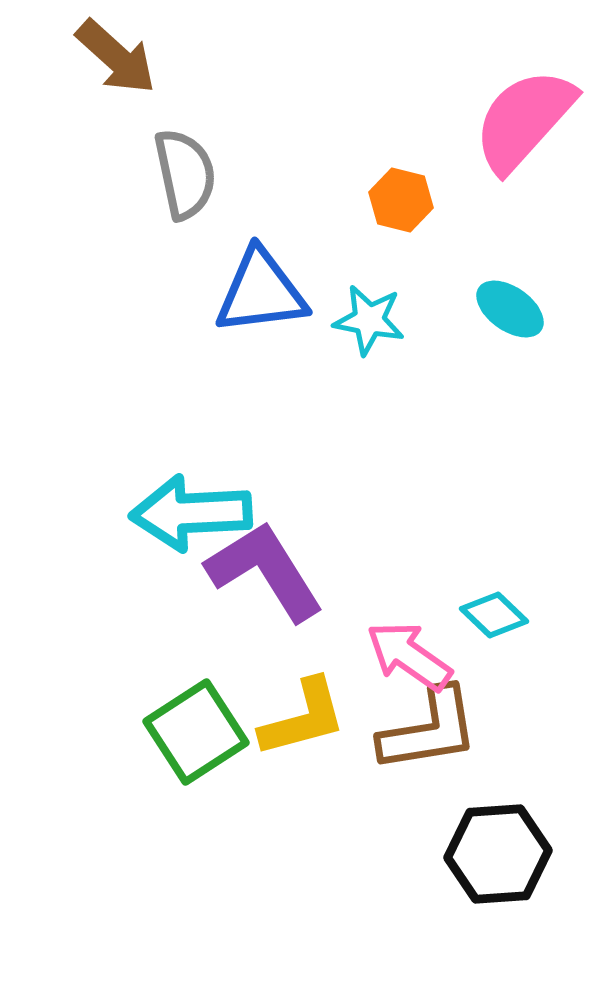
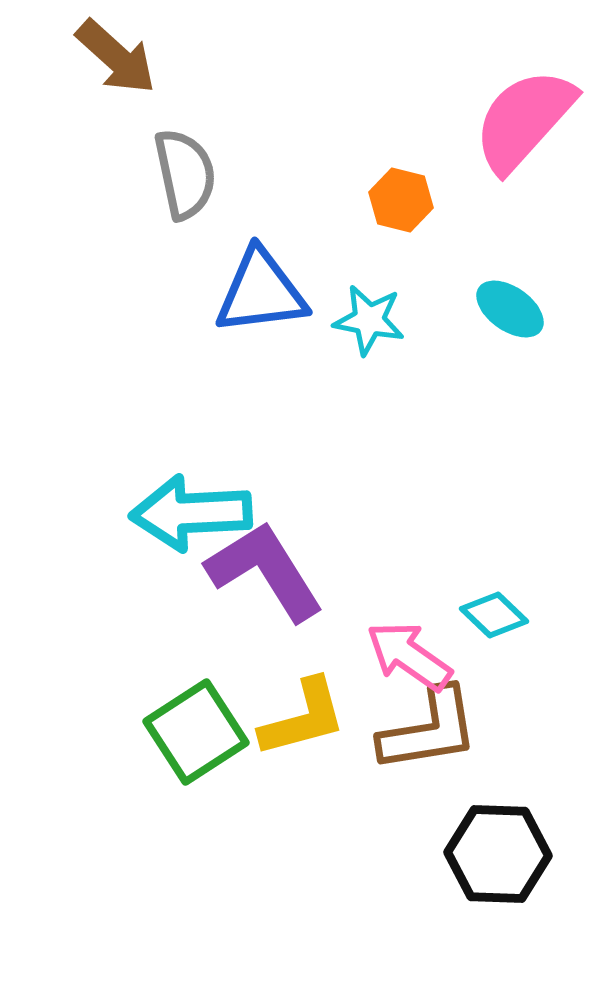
black hexagon: rotated 6 degrees clockwise
